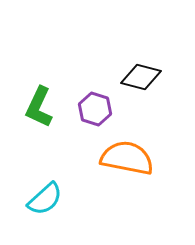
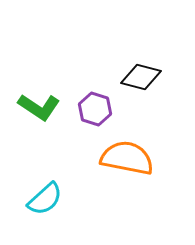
green L-shape: rotated 81 degrees counterclockwise
